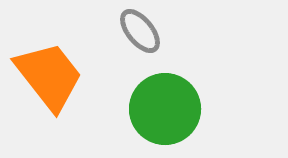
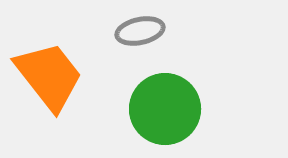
gray ellipse: rotated 63 degrees counterclockwise
